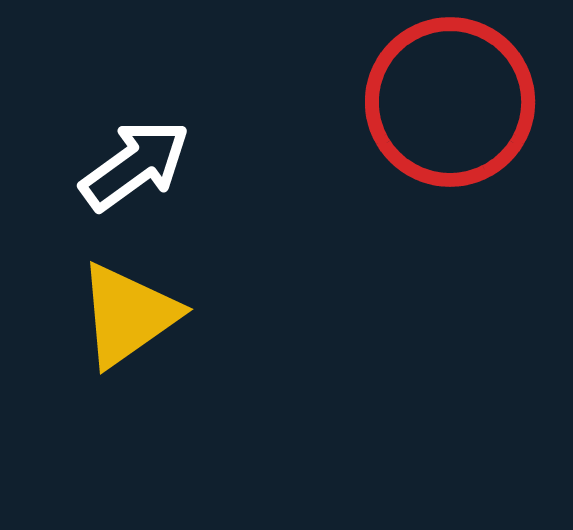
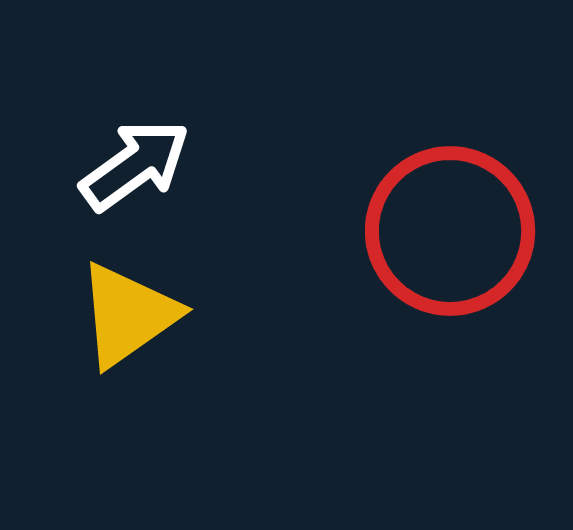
red circle: moved 129 px down
